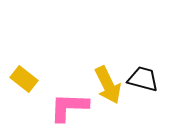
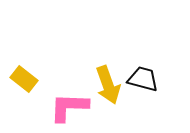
yellow arrow: rotated 6 degrees clockwise
